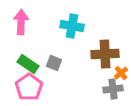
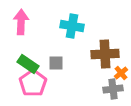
gray square: moved 2 px right; rotated 21 degrees counterclockwise
pink pentagon: moved 4 px right, 4 px up
